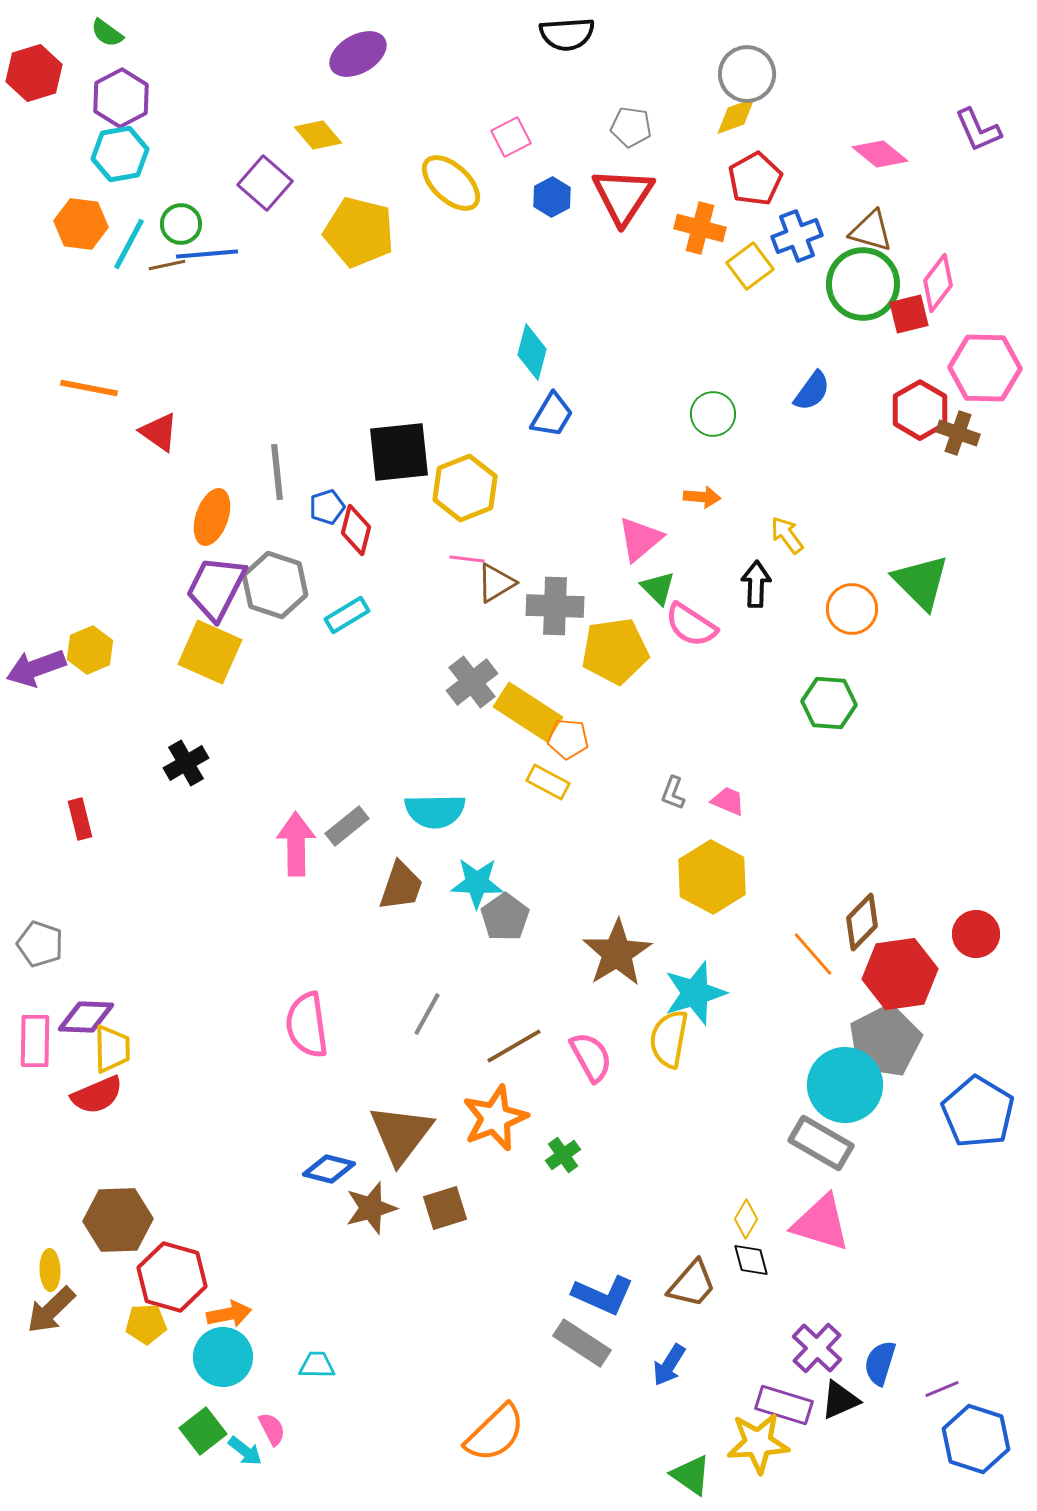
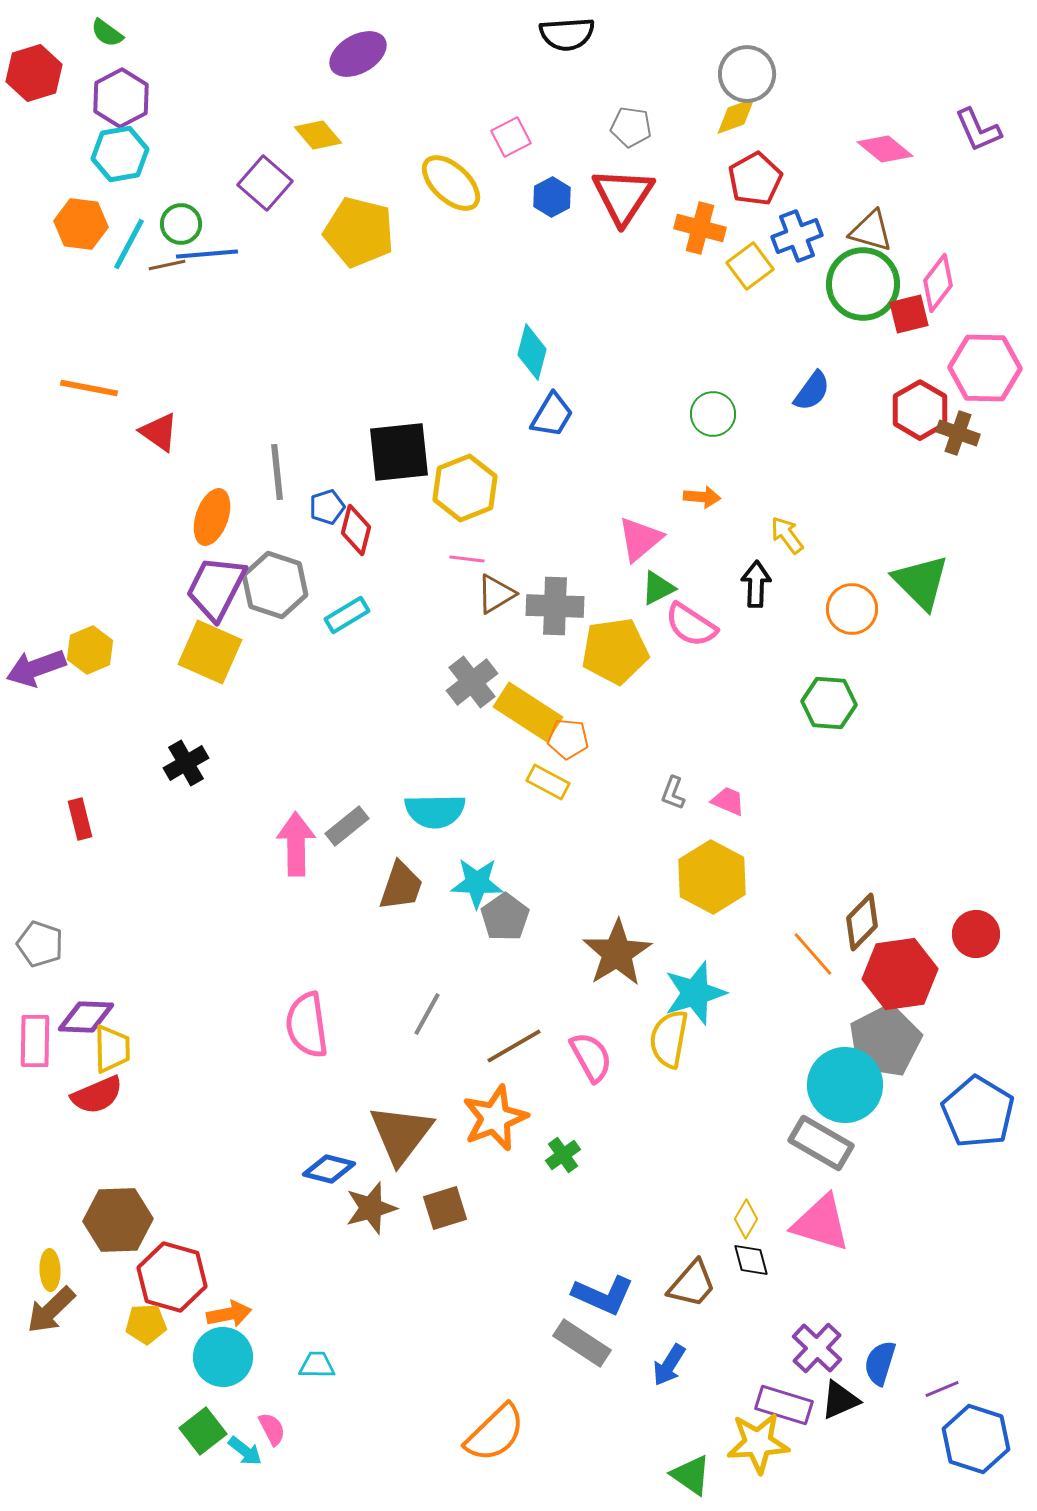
pink diamond at (880, 154): moved 5 px right, 5 px up
brown triangle at (496, 583): moved 11 px down
green triangle at (658, 588): rotated 48 degrees clockwise
